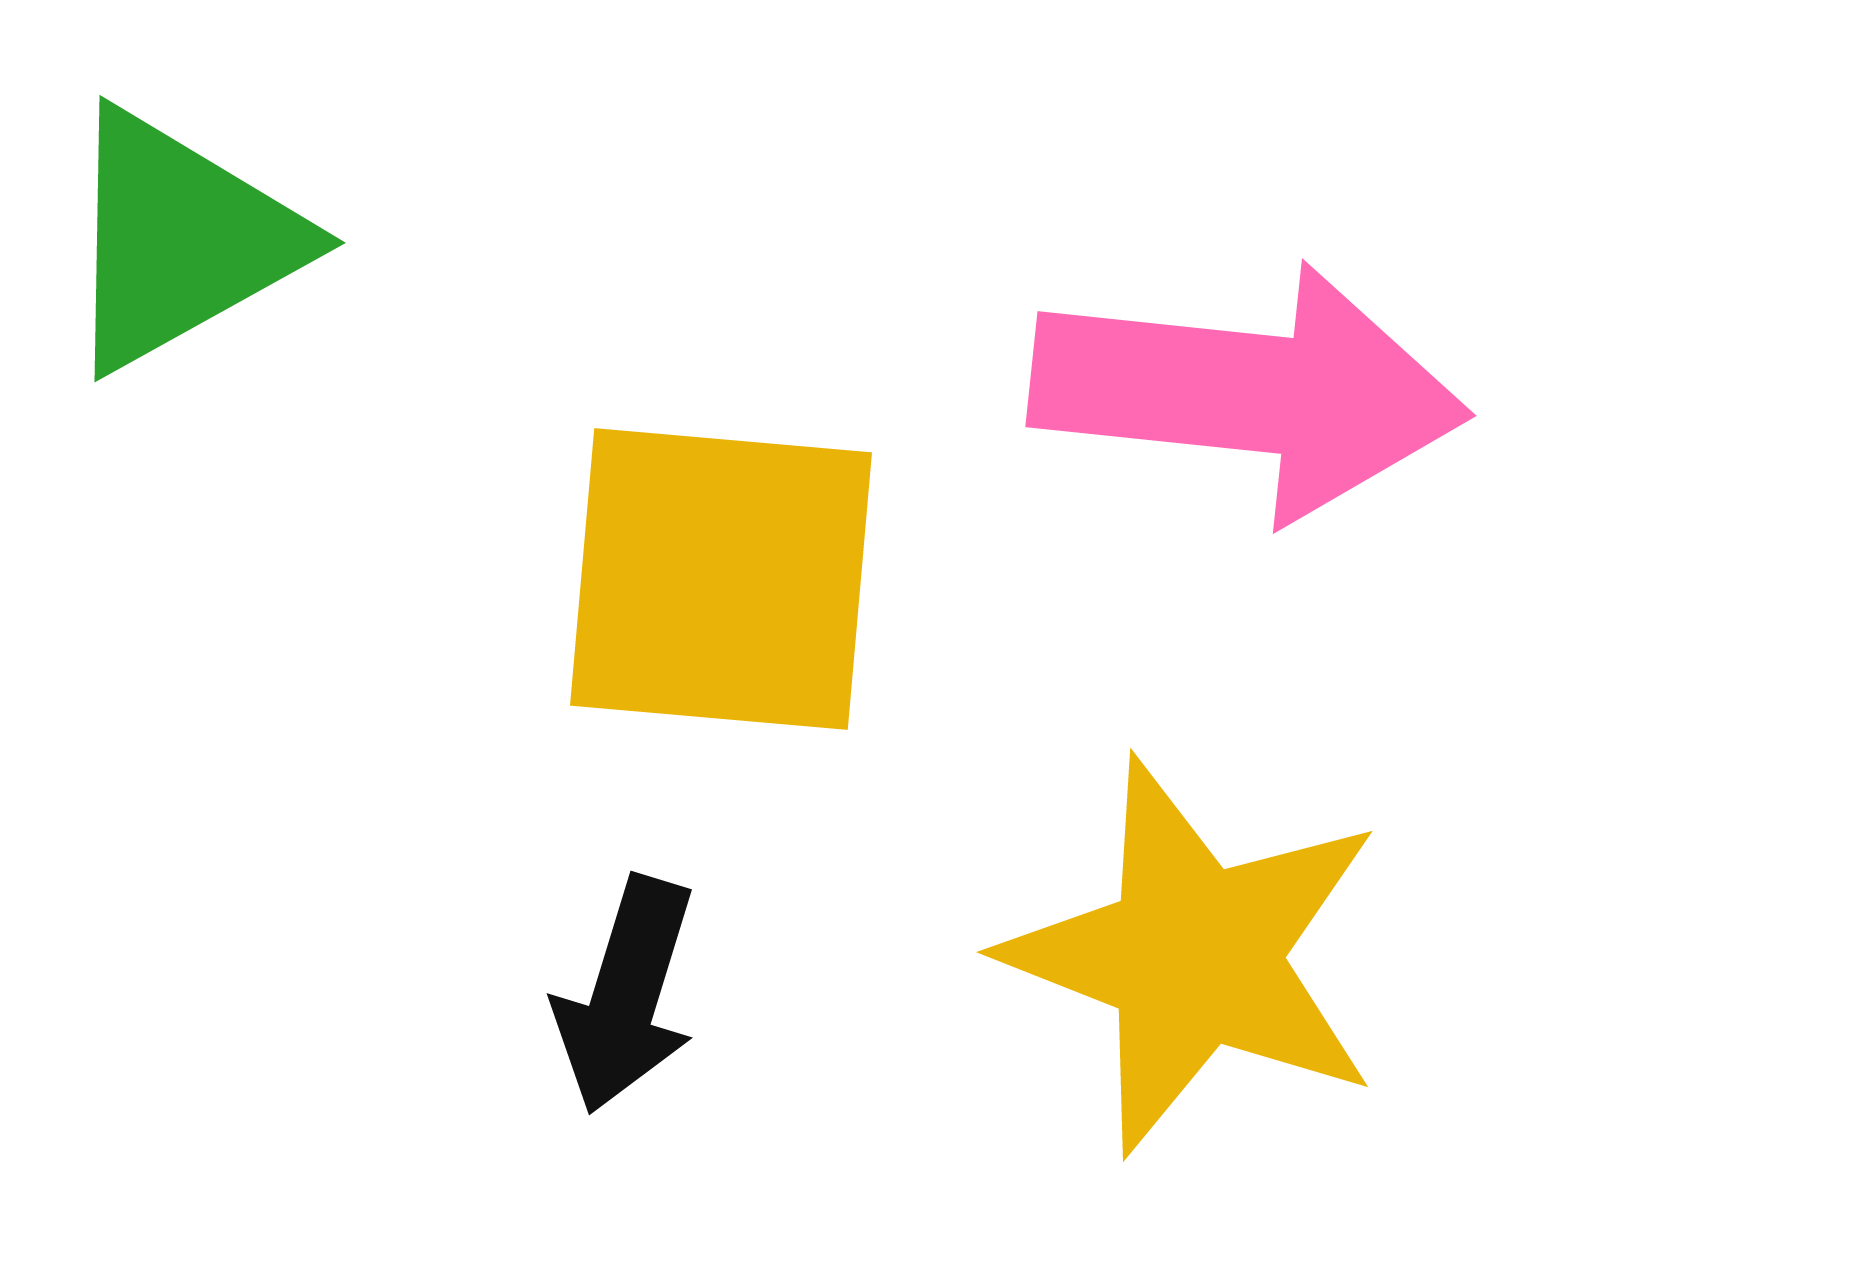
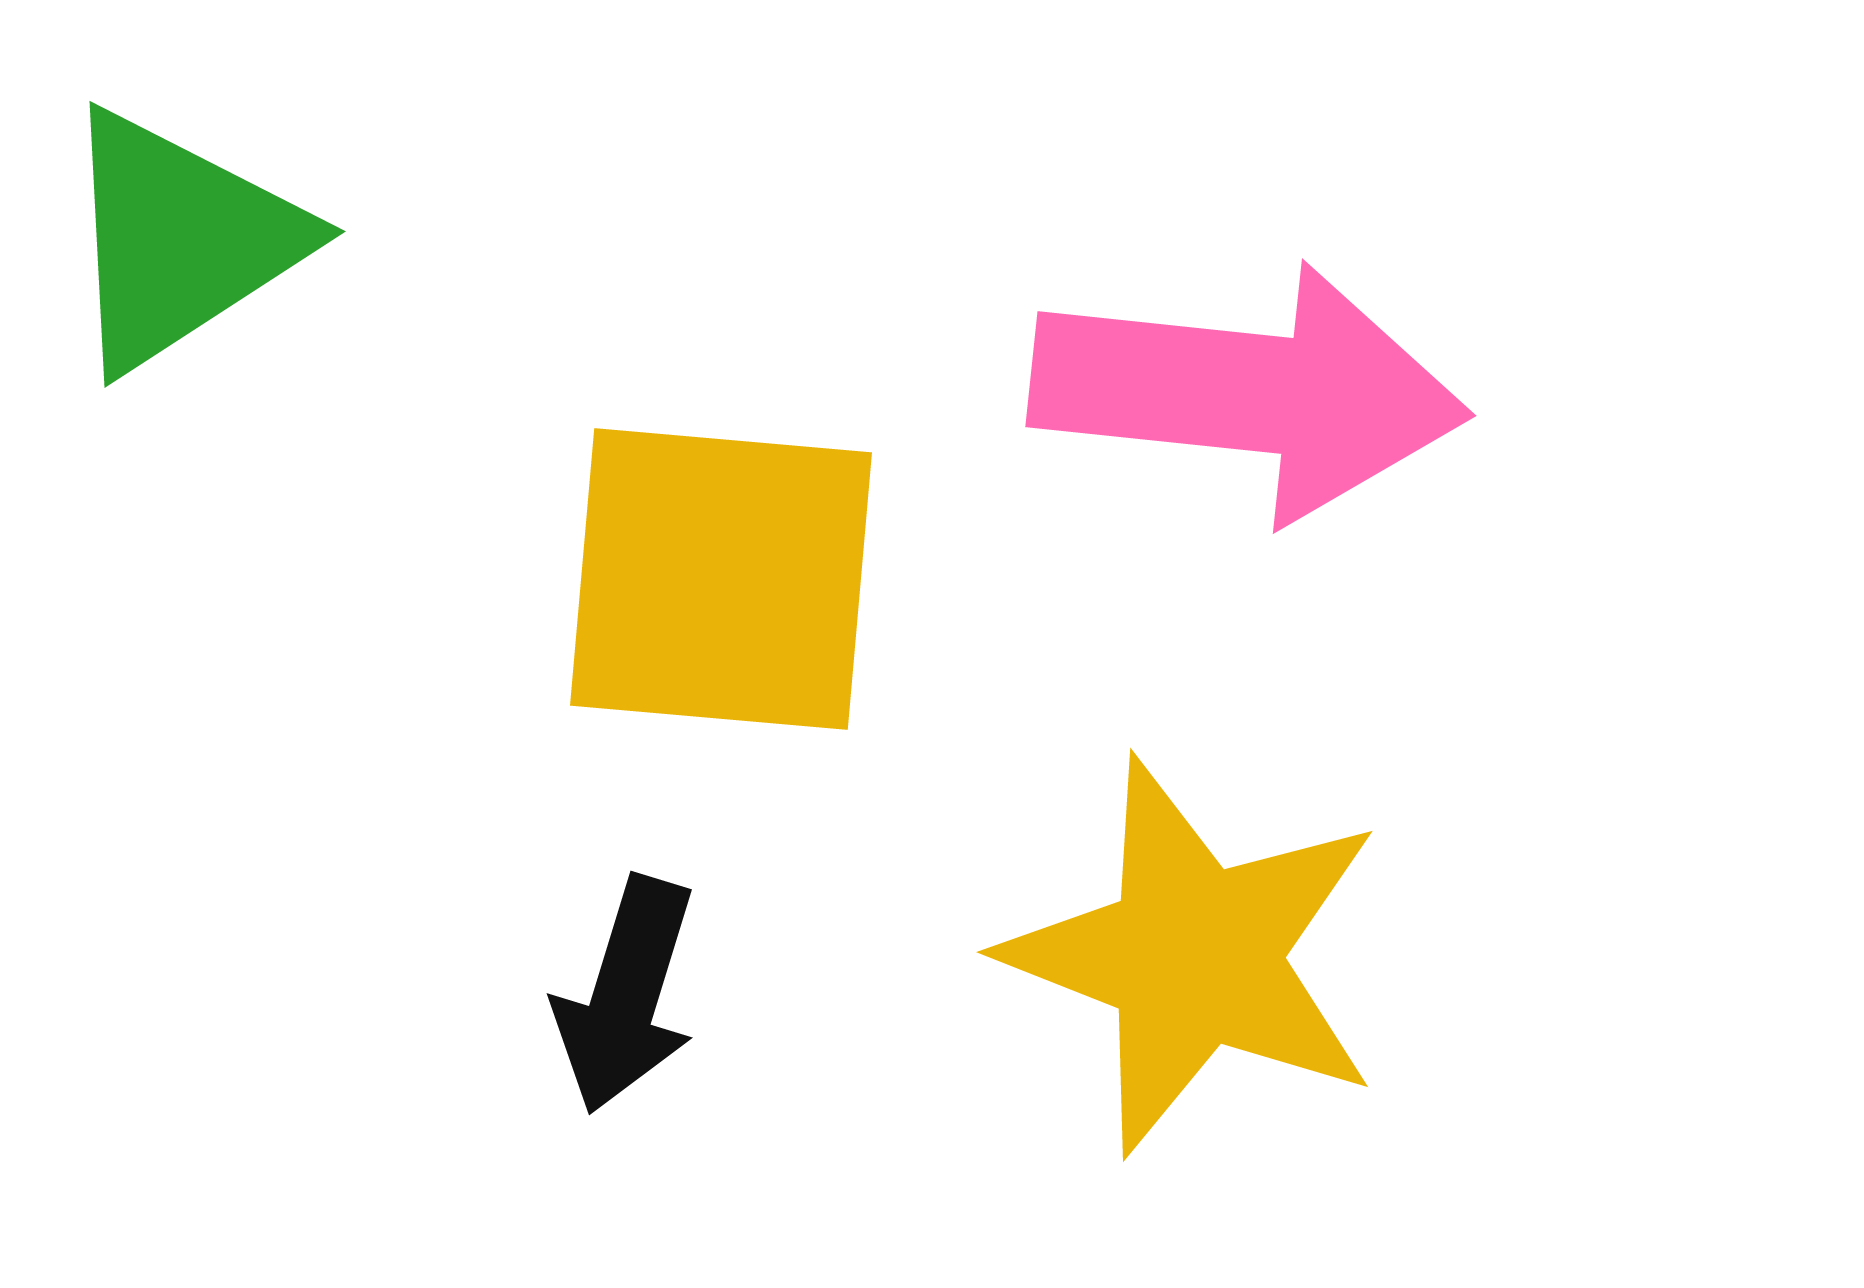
green triangle: rotated 4 degrees counterclockwise
